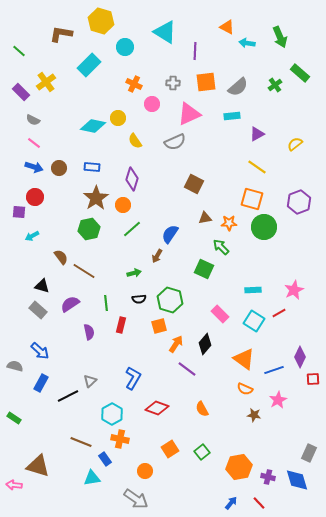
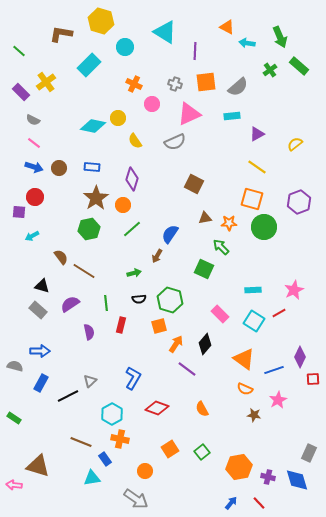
green rectangle at (300, 73): moved 1 px left, 7 px up
gray cross at (173, 83): moved 2 px right, 1 px down; rotated 16 degrees clockwise
green cross at (275, 85): moved 5 px left, 15 px up
blue arrow at (40, 351): rotated 42 degrees counterclockwise
